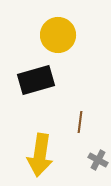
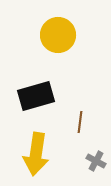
black rectangle: moved 16 px down
yellow arrow: moved 4 px left, 1 px up
gray cross: moved 2 px left, 1 px down
